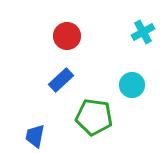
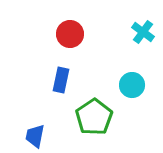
cyan cross: rotated 25 degrees counterclockwise
red circle: moved 3 px right, 2 px up
blue rectangle: rotated 35 degrees counterclockwise
green pentagon: rotated 30 degrees clockwise
